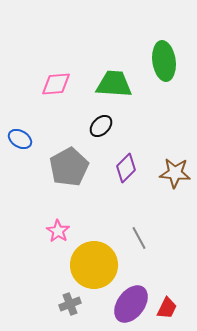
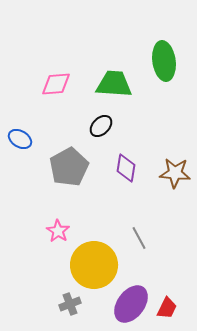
purple diamond: rotated 36 degrees counterclockwise
